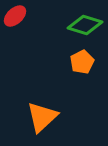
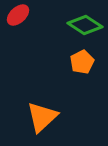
red ellipse: moved 3 px right, 1 px up
green diamond: rotated 16 degrees clockwise
